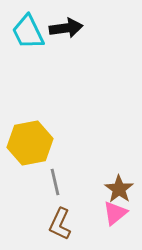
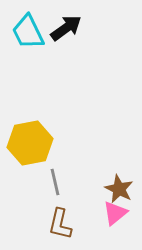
black arrow: rotated 28 degrees counterclockwise
brown star: rotated 8 degrees counterclockwise
brown L-shape: rotated 12 degrees counterclockwise
